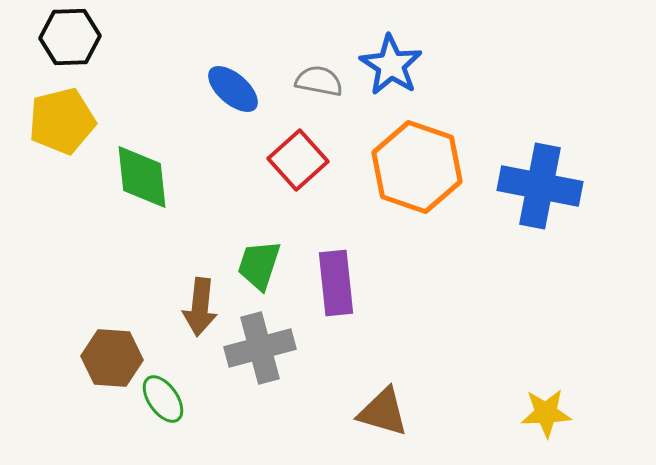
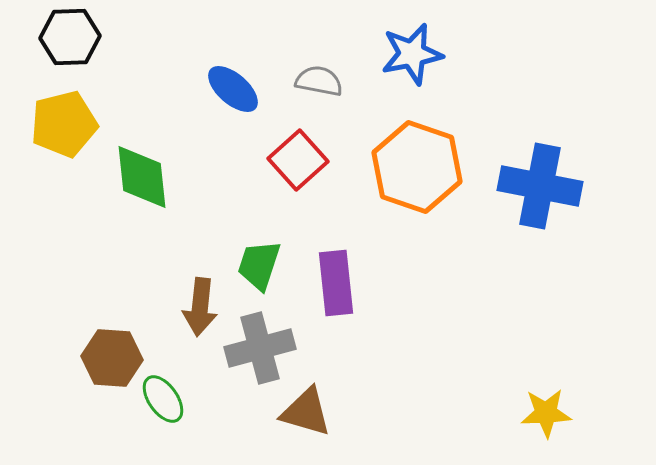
blue star: moved 21 px right, 11 px up; rotated 28 degrees clockwise
yellow pentagon: moved 2 px right, 3 px down
brown triangle: moved 77 px left
